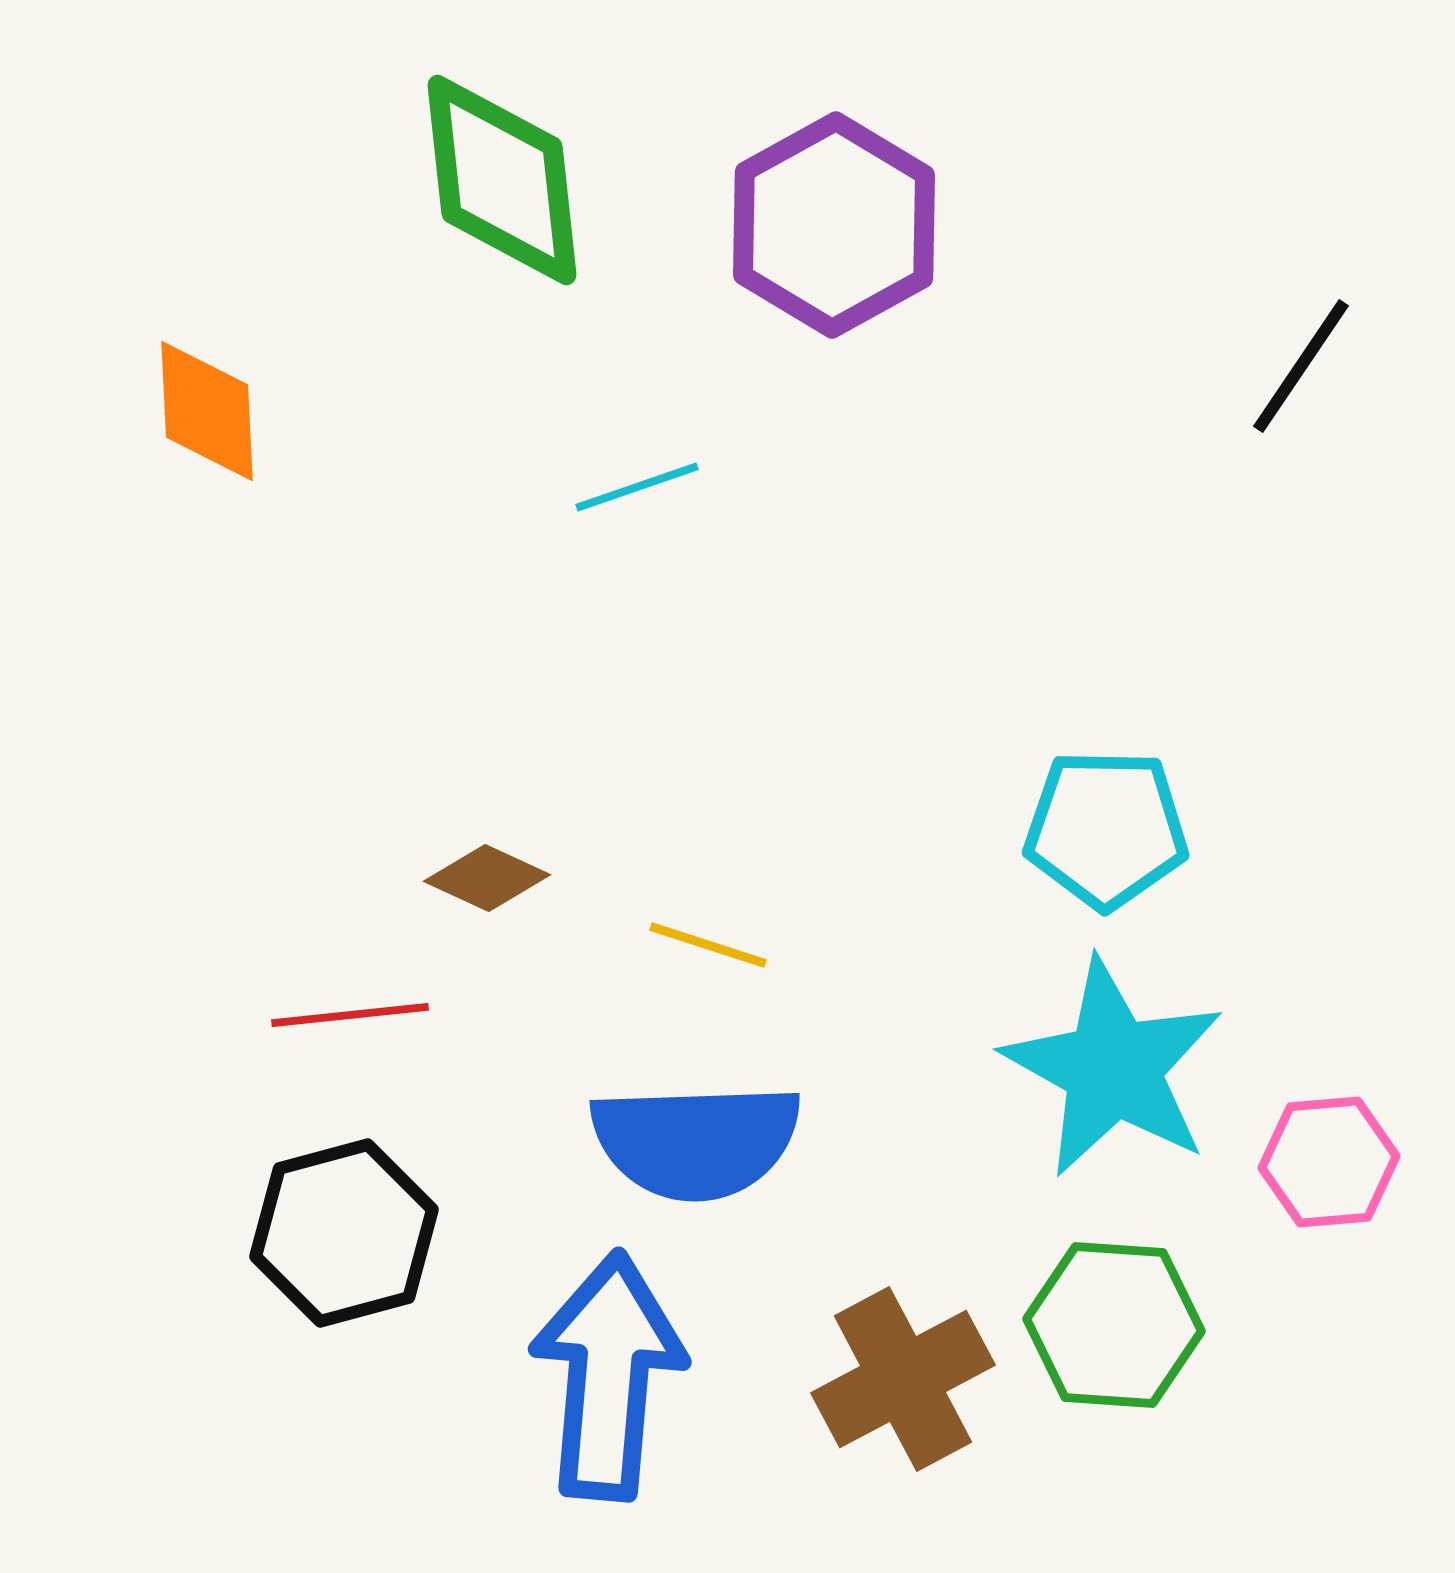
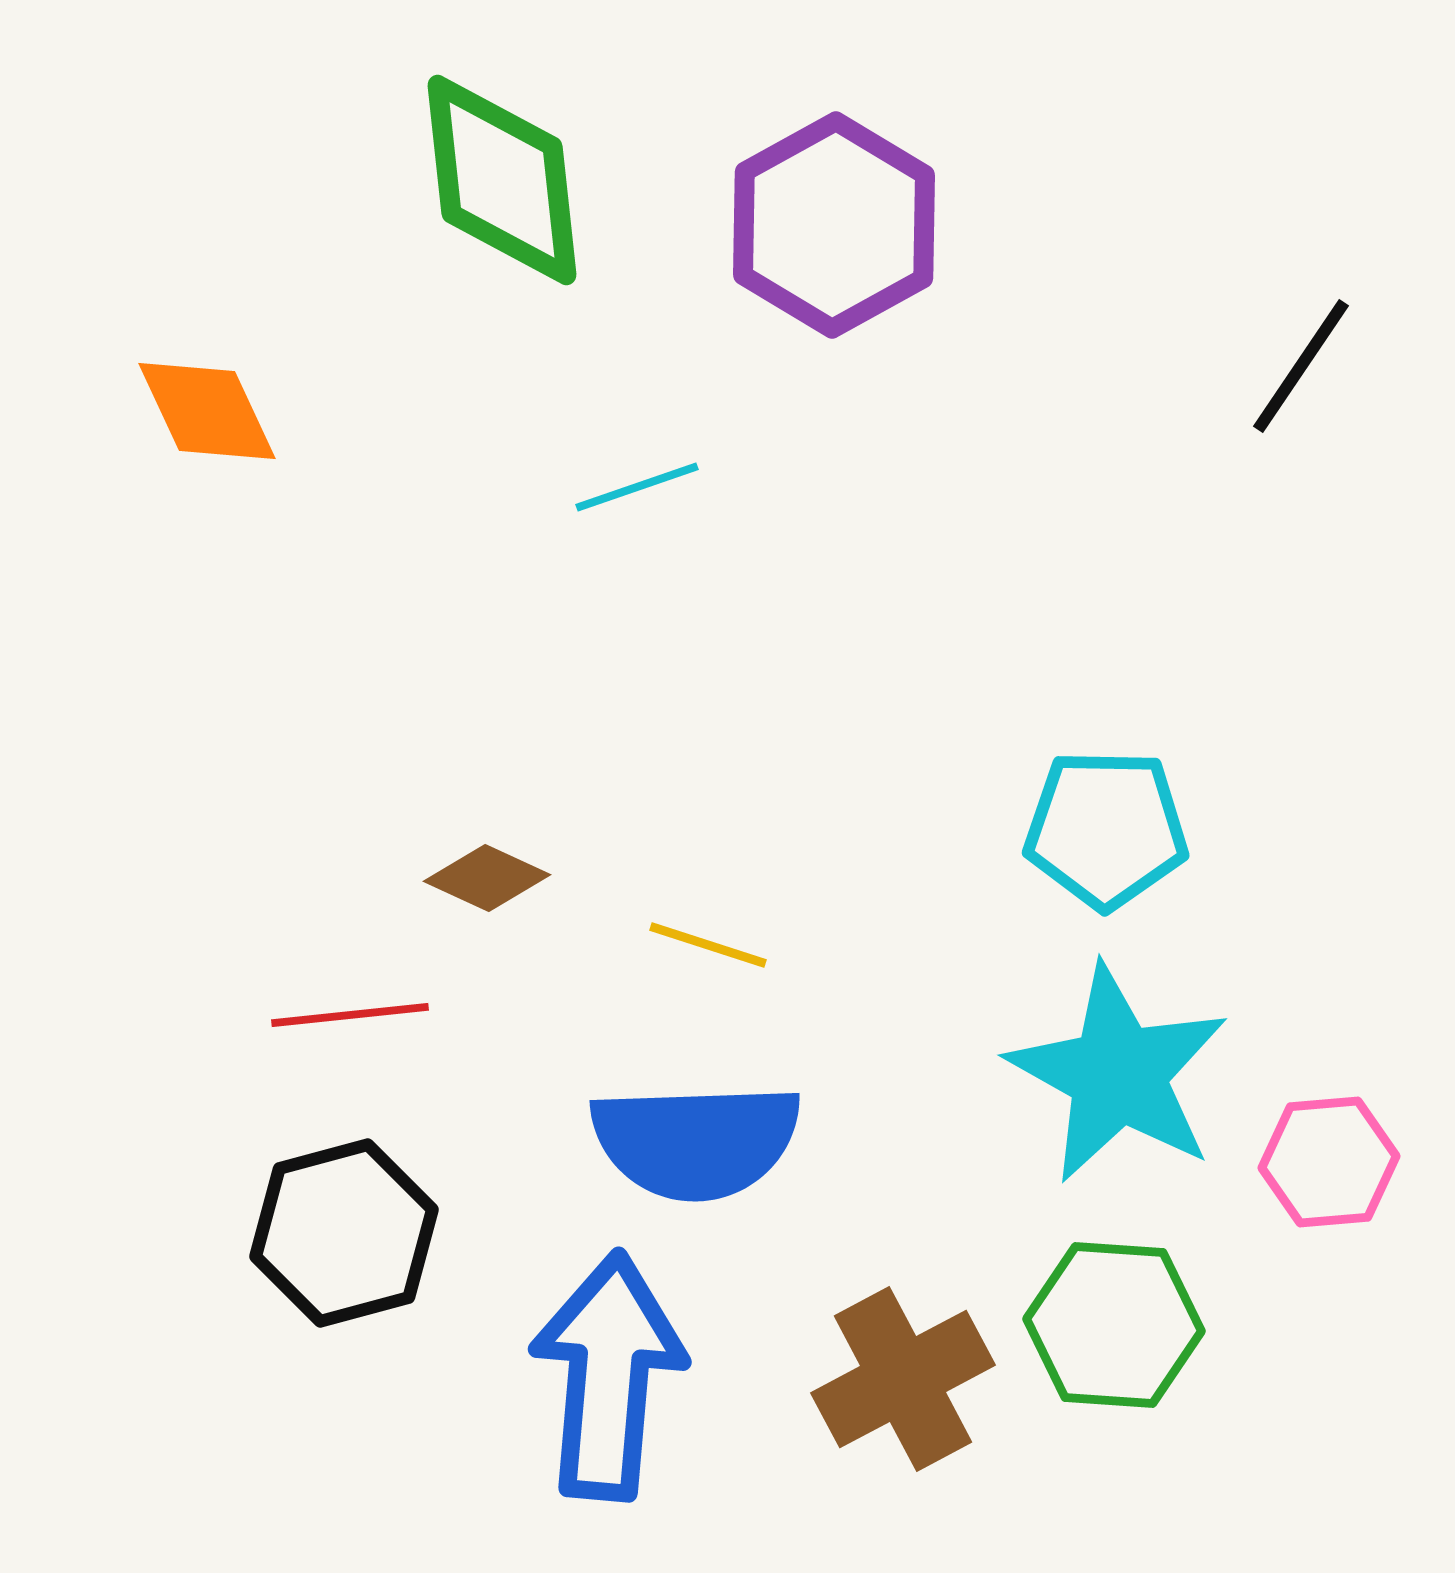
orange diamond: rotated 22 degrees counterclockwise
cyan star: moved 5 px right, 6 px down
